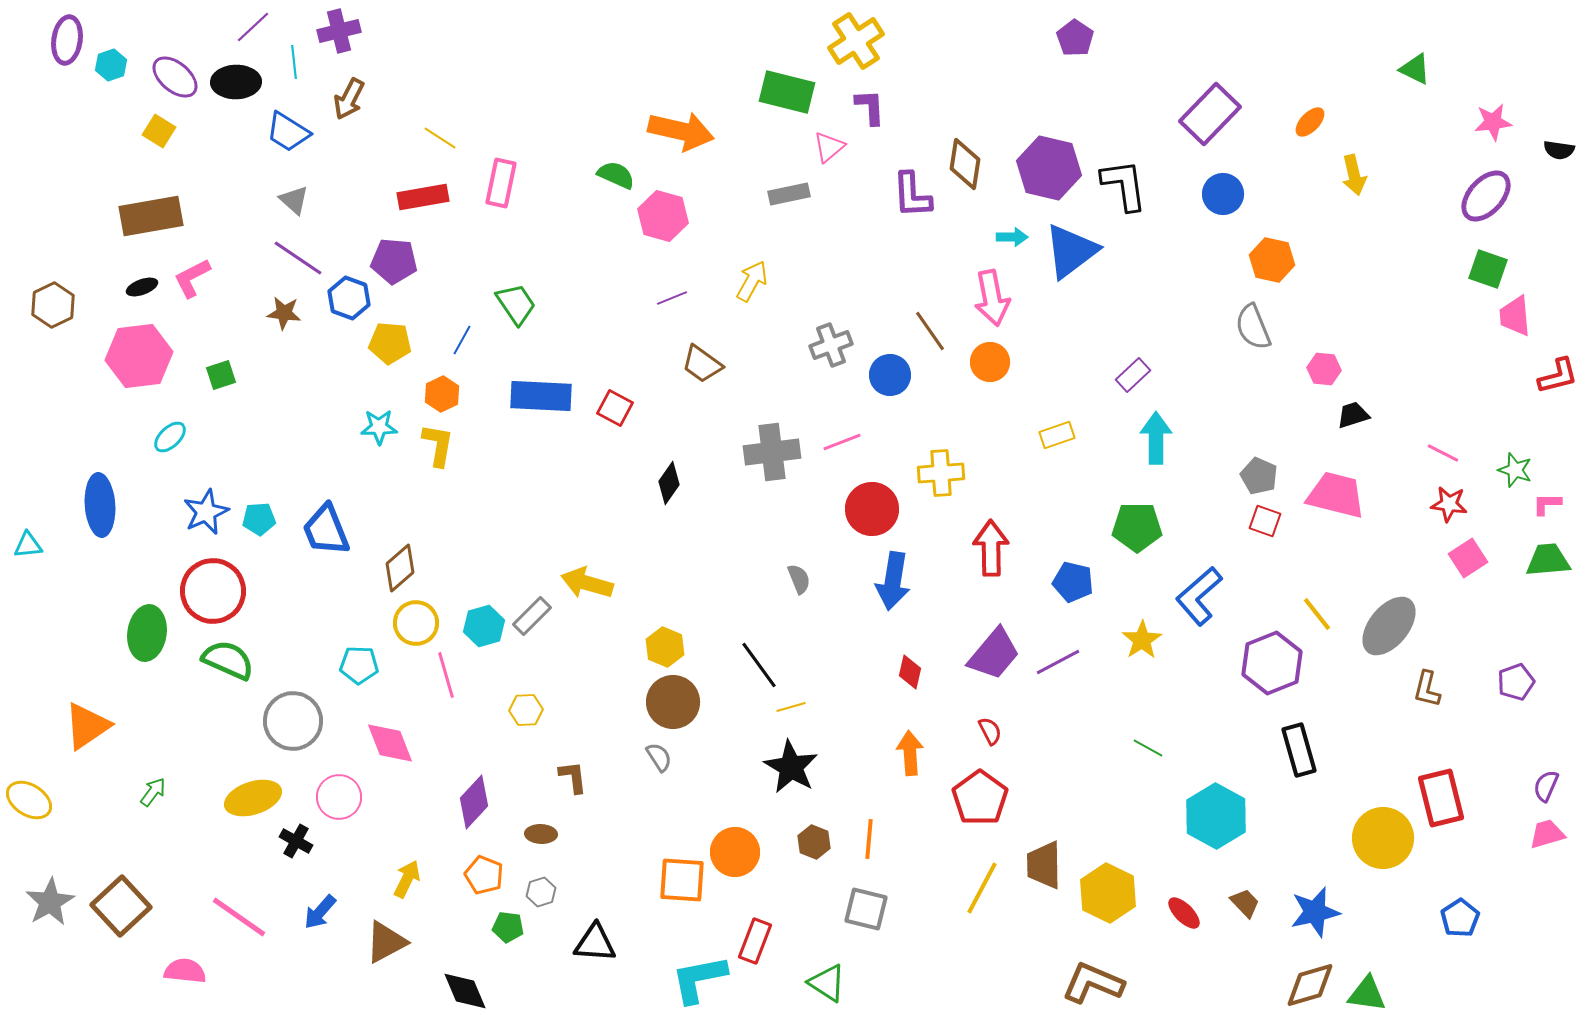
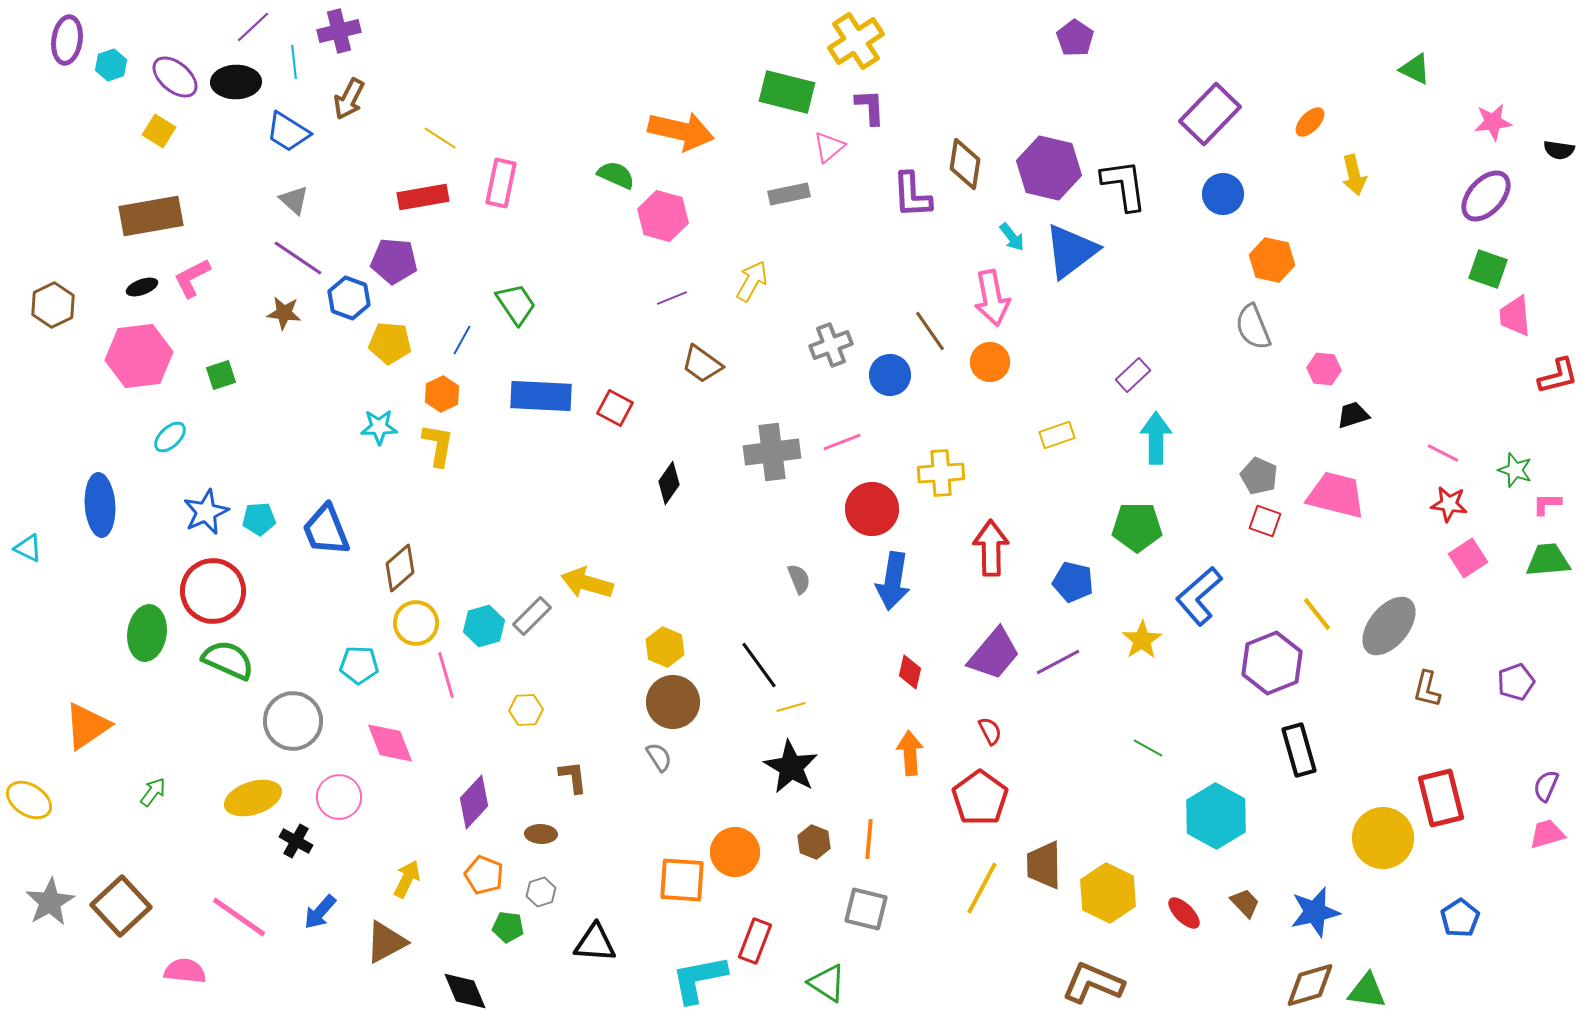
cyan arrow at (1012, 237): rotated 52 degrees clockwise
cyan triangle at (28, 545): moved 3 px down; rotated 32 degrees clockwise
green triangle at (1367, 994): moved 3 px up
